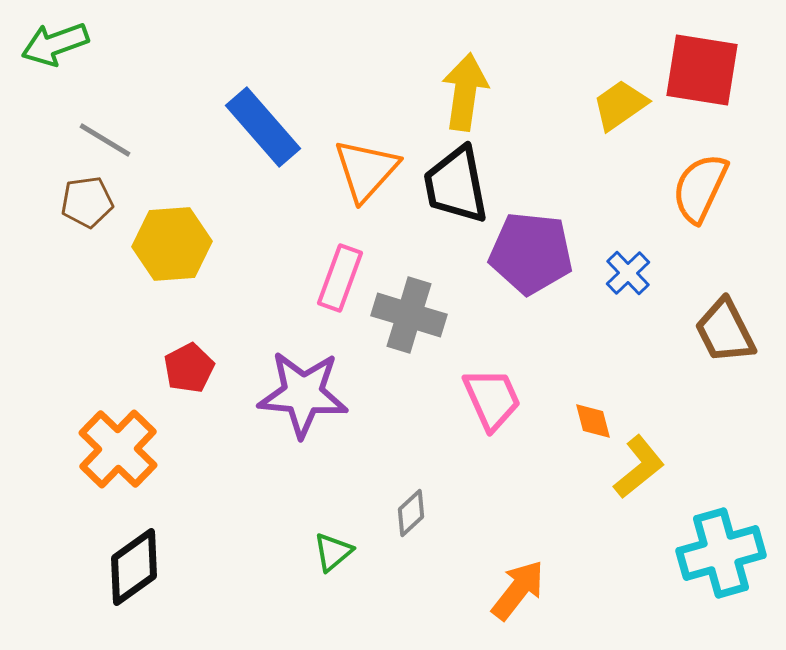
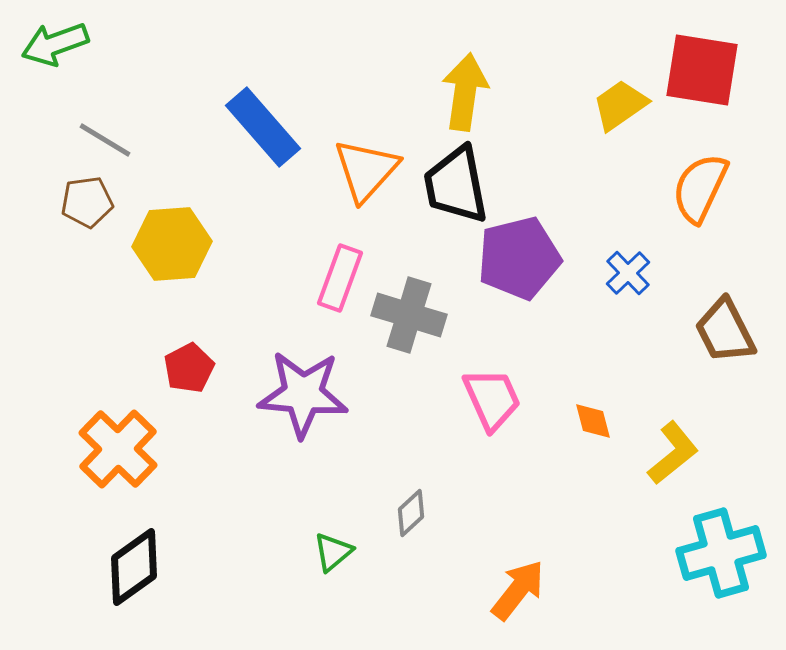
purple pentagon: moved 12 px left, 5 px down; rotated 20 degrees counterclockwise
yellow L-shape: moved 34 px right, 14 px up
